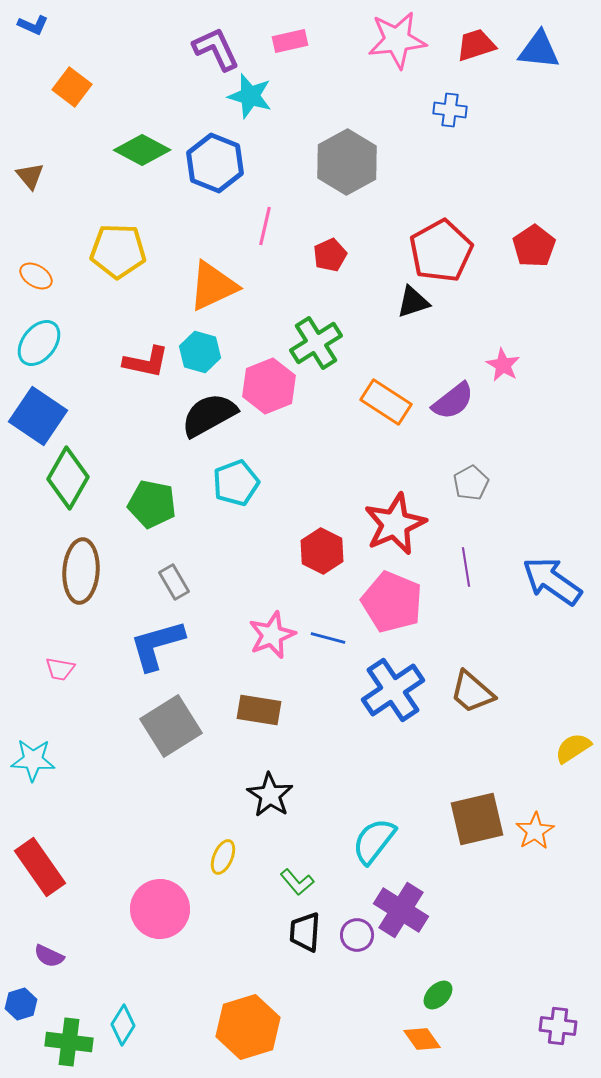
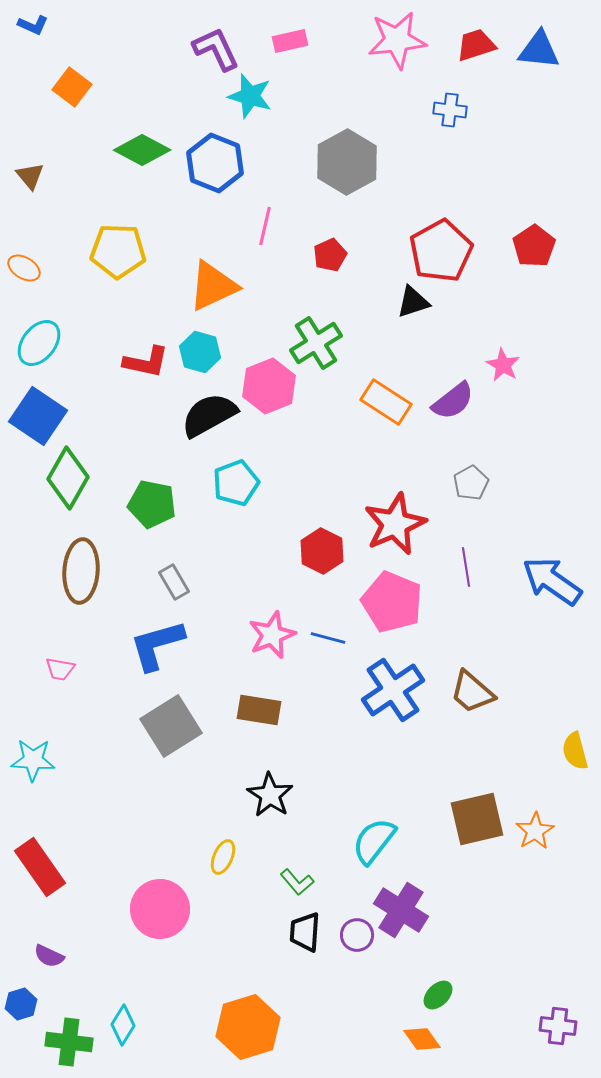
orange ellipse at (36, 276): moved 12 px left, 8 px up
yellow semicircle at (573, 748): moved 2 px right, 3 px down; rotated 72 degrees counterclockwise
